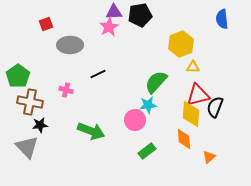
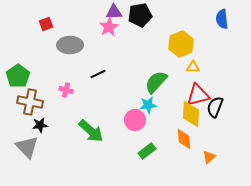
green arrow: rotated 20 degrees clockwise
